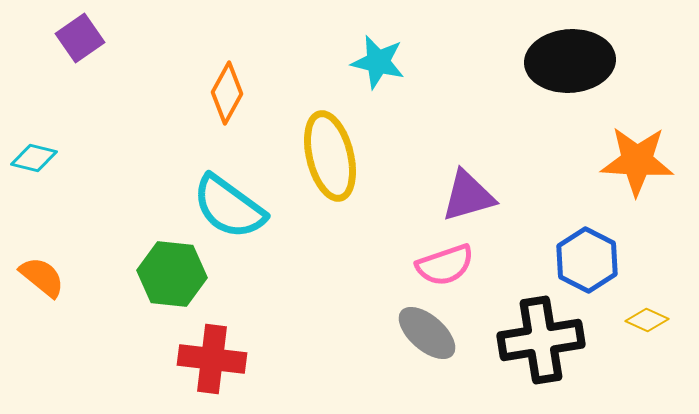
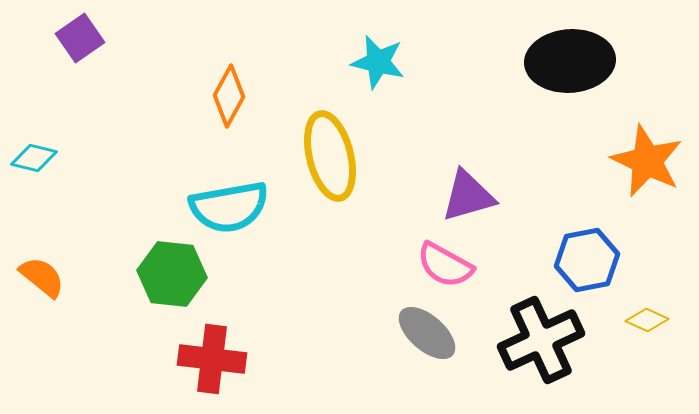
orange diamond: moved 2 px right, 3 px down
orange star: moved 10 px right; rotated 22 degrees clockwise
cyan semicircle: rotated 46 degrees counterclockwise
blue hexagon: rotated 22 degrees clockwise
pink semicircle: rotated 48 degrees clockwise
black cross: rotated 16 degrees counterclockwise
